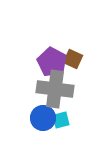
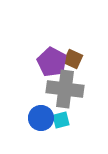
gray cross: moved 10 px right
blue circle: moved 2 px left
